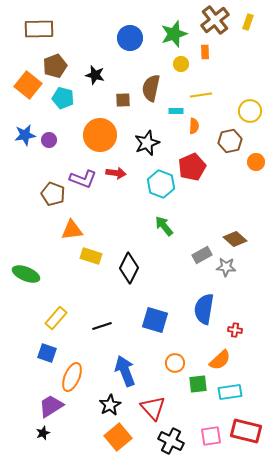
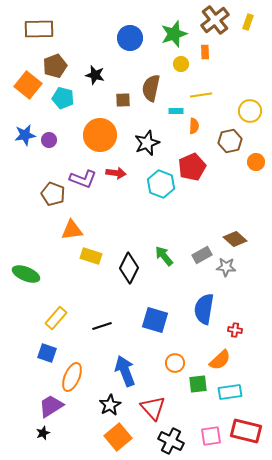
green arrow at (164, 226): moved 30 px down
